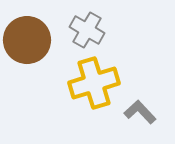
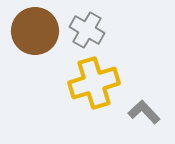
brown circle: moved 8 px right, 9 px up
gray L-shape: moved 4 px right
